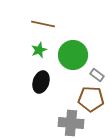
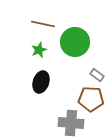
green circle: moved 2 px right, 13 px up
